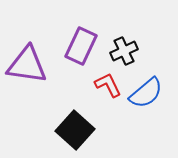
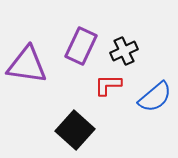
red L-shape: rotated 64 degrees counterclockwise
blue semicircle: moved 9 px right, 4 px down
